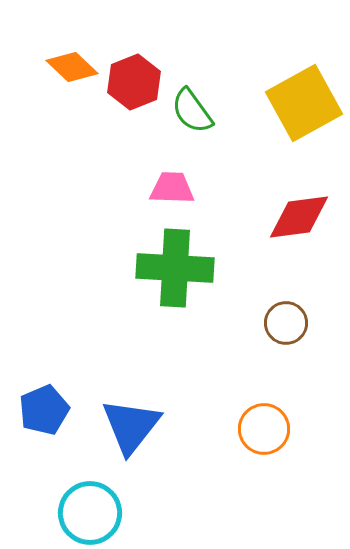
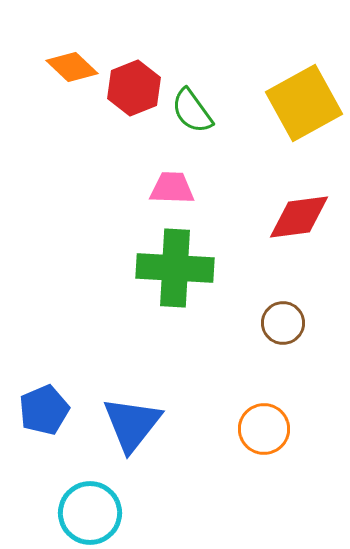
red hexagon: moved 6 px down
brown circle: moved 3 px left
blue triangle: moved 1 px right, 2 px up
